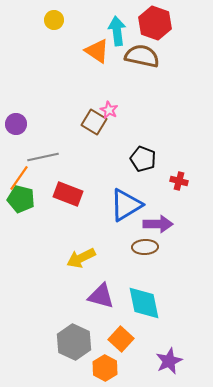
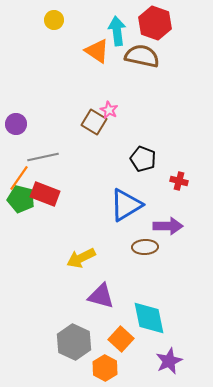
red rectangle: moved 23 px left
purple arrow: moved 10 px right, 2 px down
cyan diamond: moved 5 px right, 15 px down
